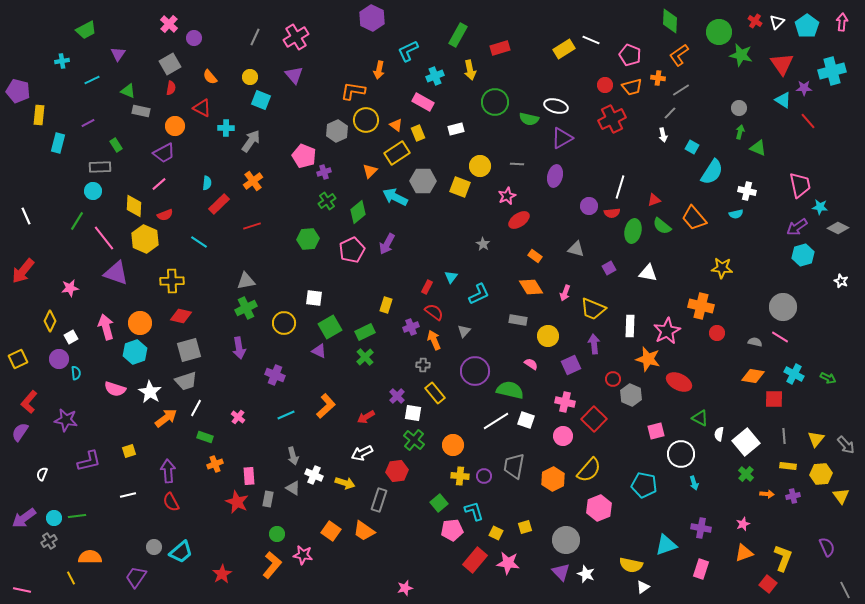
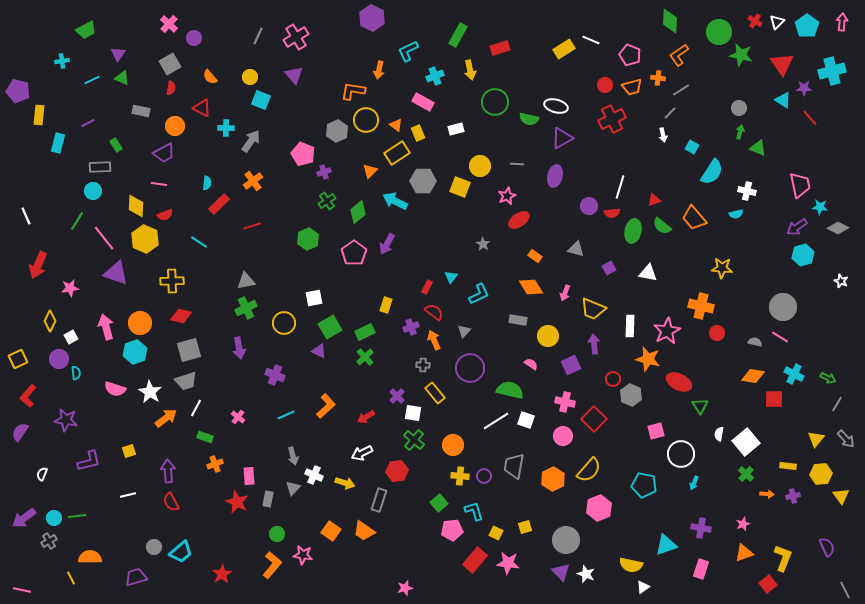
gray line at (255, 37): moved 3 px right, 1 px up
green triangle at (128, 91): moved 6 px left, 13 px up
red line at (808, 121): moved 2 px right, 3 px up
pink pentagon at (304, 156): moved 1 px left, 2 px up
pink line at (159, 184): rotated 49 degrees clockwise
cyan arrow at (395, 197): moved 4 px down
yellow diamond at (134, 206): moved 2 px right
green hexagon at (308, 239): rotated 20 degrees counterclockwise
pink pentagon at (352, 250): moved 2 px right, 3 px down; rotated 10 degrees counterclockwise
red arrow at (23, 271): moved 15 px right, 6 px up; rotated 16 degrees counterclockwise
white square at (314, 298): rotated 18 degrees counterclockwise
purple circle at (475, 371): moved 5 px left, 3 px up
red L-shape at (29, 402): moved 1 px left, 6 px up
green triangle at (700, 418): moved 12 px up; rotated 30 degrees clockwise
gray line at (784, 436): moved 53 px right, 32 px up; rotated 35 degrees clockwise
gray arrow at (846, 445): moved 6 px up
cyan arrow at (694, 483): rotated 40 degrees clockwise
gray triangle at (293, 488): rotated 42 degrees clockwise
purple trapezoid at (136, 577): rotated 40 degrees clockwise
red square at (768, 584): rotated 12 degrees clockwise
